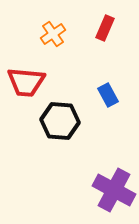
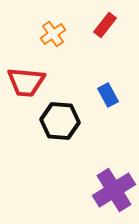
red rectangle: moved 3 px up; rotated 15 degrees clockwise
purple cross: rotated 30 degrees clockwise
